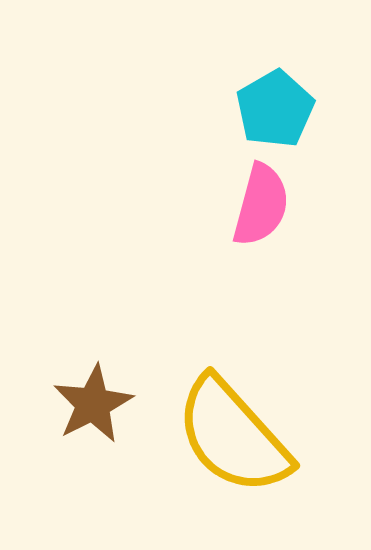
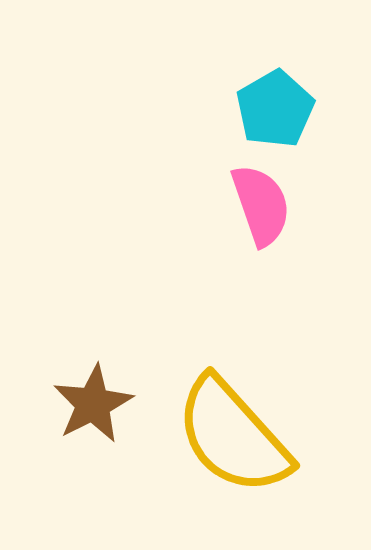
pink semicircle: rotated 34 degrees counterclockwise
